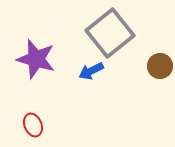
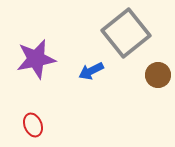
gray square: moved 16 px right
purple star: rotated 27 degrees counterclockwise
brown circle: moved 2 px left, 9 px down
